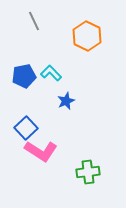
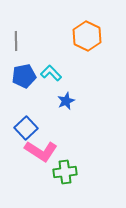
gray line: moved 18 px left, 20 px down; rotated 24 degrees clockwise
green cross: moved 23 px left
